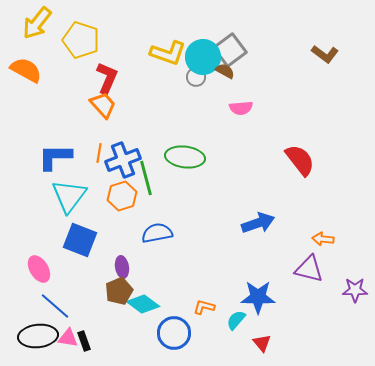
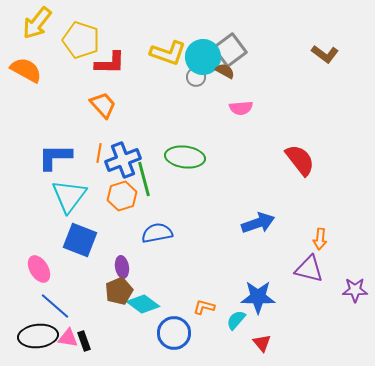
red L-shape: moved 3 px right, 15 px up; rotated 68 degrees clockwise
green line: moved 2 px left, 1 px down
orange arrow: moved 3 px left; rotated 90 degrees counterclockwise
